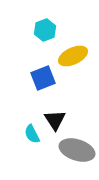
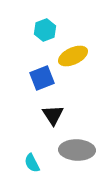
blue square: moved 1 px left
black triangle: moved 2 px left, 5 px up
cyan semicircle: moved 29 px down
gray ellipse: rotated 16 degrees counterclockwise
